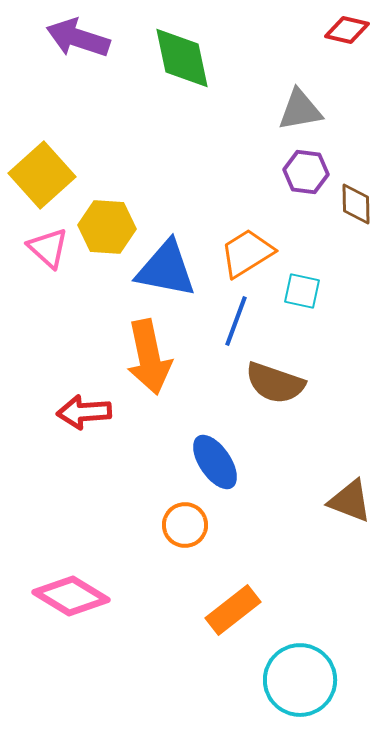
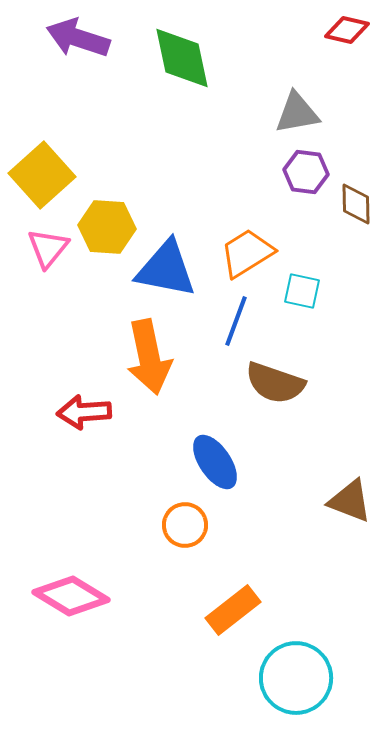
gray triangle: moved 3 px left, 3 px down
pink triangle: rotated 27 degrees clockwise
cyan circle: moved 4 px left, 2 px up
